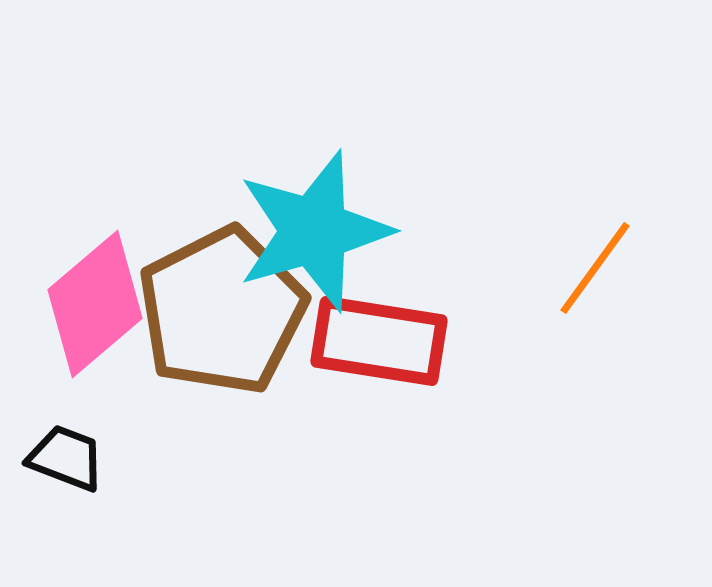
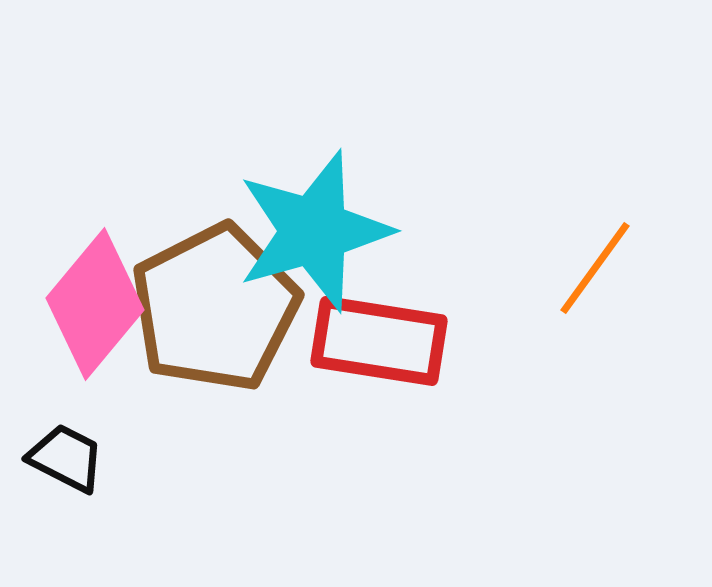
pink diamond: rotated 10 degrees counterclockwise
brown pentagon: moved 7 px left, 3 px up
black trapezoid: rotated 6 degrees clockwise
